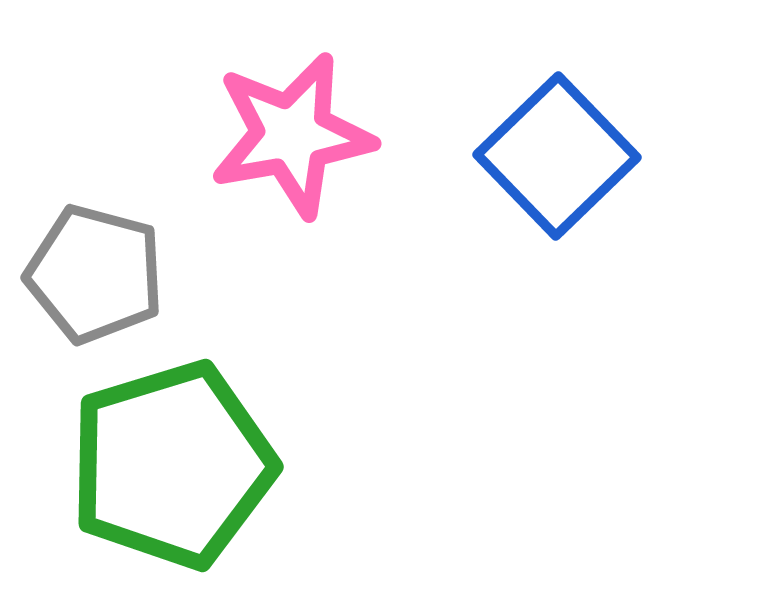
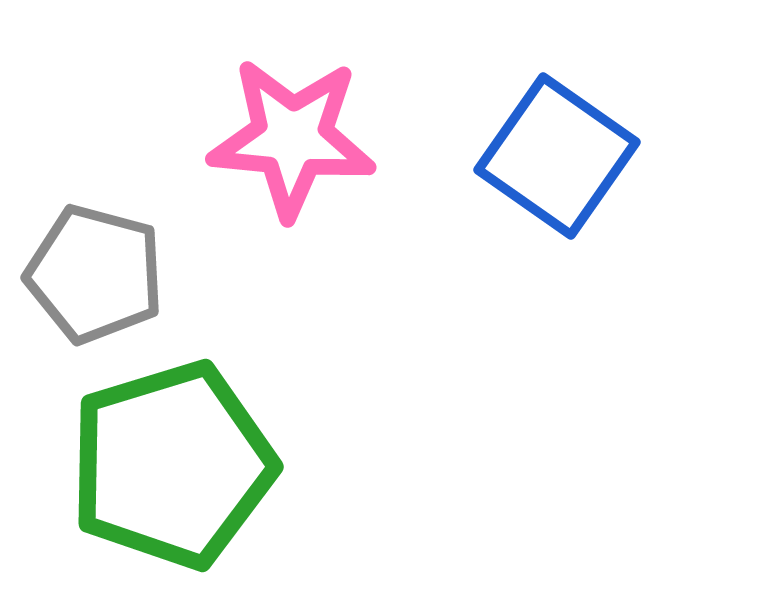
pink star: moved 3 px down; rotated 15 degrees clockwise
blue square: rotated 11 degrees counterclockwise
